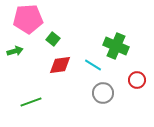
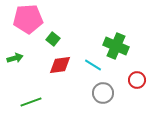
green arrow: moved 7 px down
